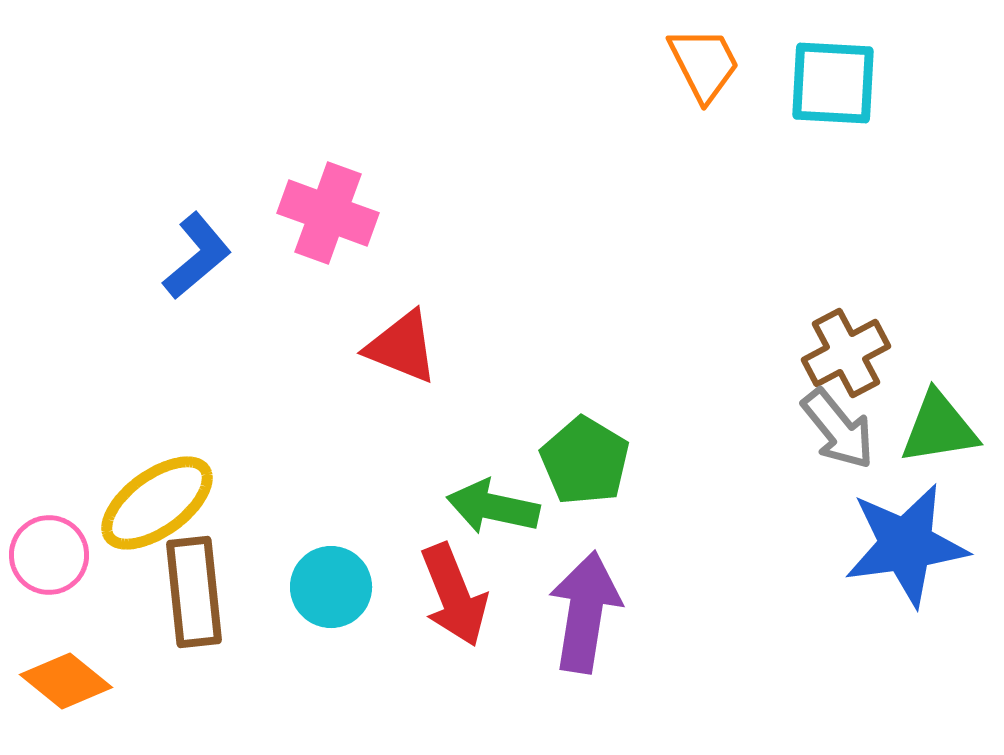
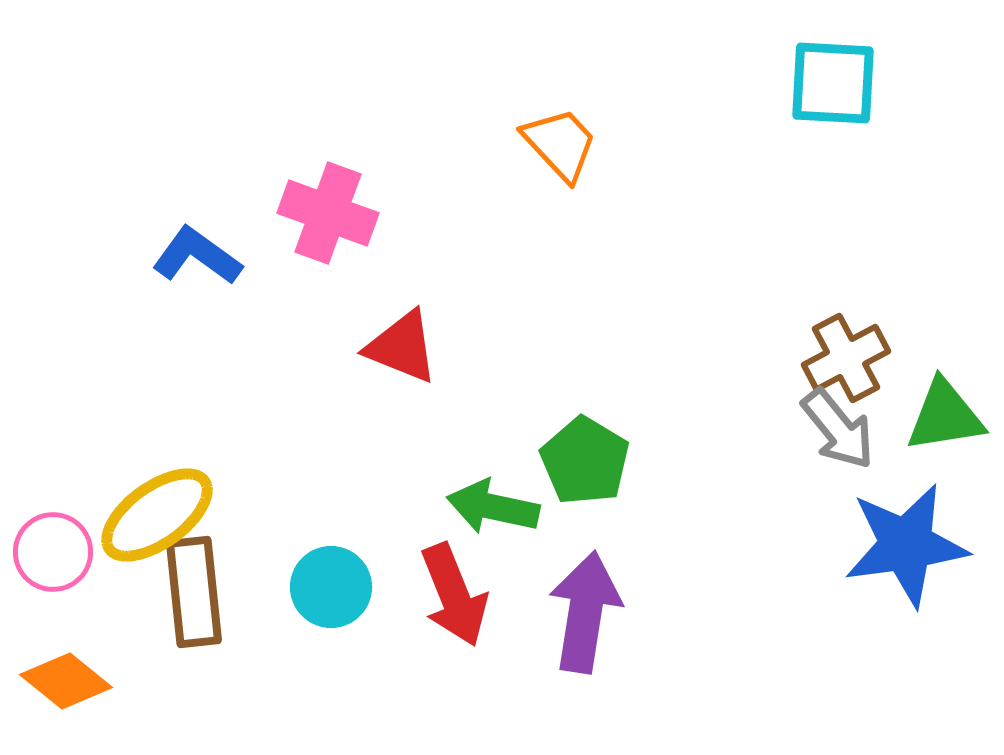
orange trapezoid: moved 144 px left, 80 px down; rotated 16 degrees counterclockwise
blue L-shape: rotated 104 degrees counterclockwise
brown cross: moved 5 px down
green triangle: moved 6 px right, 12 px up
yellow ellipse: moved 12 px down
pink circle: moved 4 px right, 3 px up
